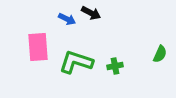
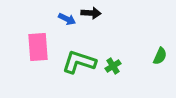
black arrow: rotated 24 degrees counterclockwise
green semicircle: moved 2 px down
green L-shape: moved 3 px right
green cross: moved 2 px left; rotated 21 degrees counterclockwise
